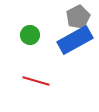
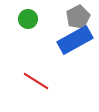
green circle: moved 2 px left, 16 px up
red line: rotated 16 degrees clockwise
